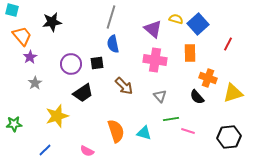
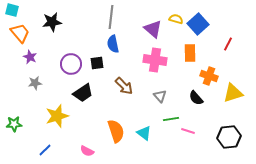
gray line: rotated 10 degrees counterclockwise
orange trapezoid: moved 2 px left, 3 px up
purple star: rotated 16 degrees counterclockwise
orange cross: moved 1 px right, 2 px up
gray star: rotated 24 degrees clockwise
black semicircle: moved 1 px left, 1 px down
cyan triangle: rotated 21 degrees clockwise
